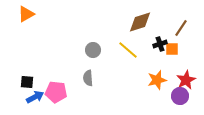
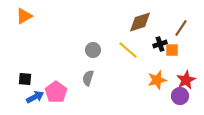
orange triangle: moved 2 px left, 2 px down
orange square: moved 1 px down
gray semicircle: rotated 21 degrees clockwise
black square: moved 2 px left, 3 px up
pink pentagon: rotated 30 degrees clockwise
